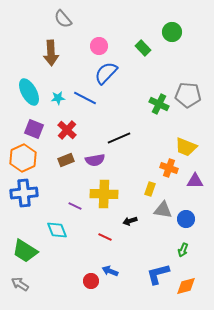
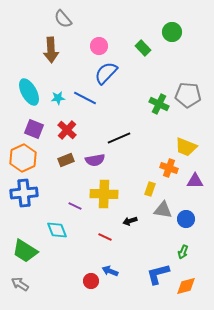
brown arrow: moved 3 px up
green arrow: moved 2 px down
